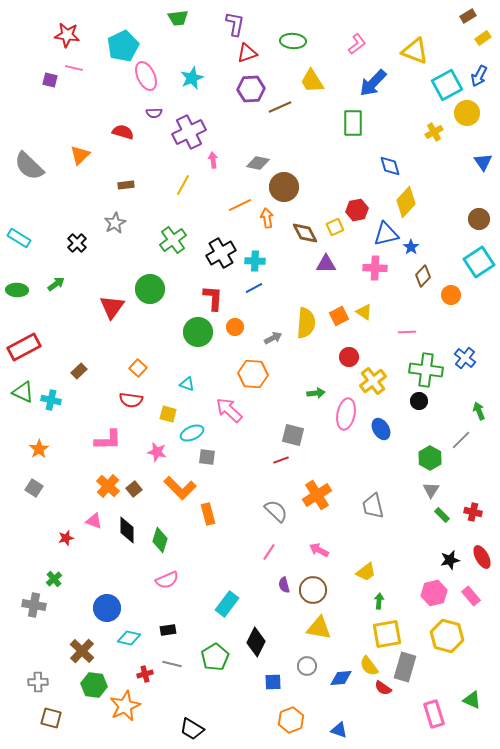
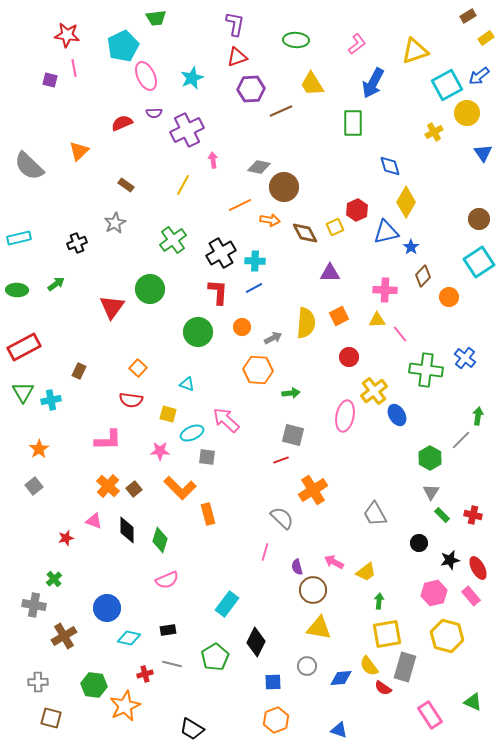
green trapezoid at (178, 18): moved 22 px left
yellow rectangle at (483, 38): moved 3 px right
green ellipse at (293, 41): moved 3 px right, 1 px up
yellow triangle at (415, 51): rotated 40 degrees counterclockwise
red triangle at (247, 53): moved 10 px left, 4 px down
pink line at (74, 68): rotated 66 degrees clockwise
blue arrow at (479, 76): rotated 25 degrees clockwise
yellow trapezoid at (312, 81): moved 3 px down
blue arrow at (373, 83): rotated 16 degrees counterclockwise
brown line at (280, 107): moved 1 px right, 4 px down
red semicircle at (123, 132): moved 1 px left, 9 px up; rotated 40 degrees counterclockwise
purple cross at (189, 132): moved 2 px left, 2 px up
orange triangle at (80, 155): moved 1 px left, 4 px up
blue triangle at (483, 162): moved 9 px up
gray diamond at (258, 163): moved 1 px right, 4 px down
brown rectangle at (126, 185): rotated 42 degrees clockwise
yellow diamond at (406, 202): rotated 12 degrees counterclockwise
red hexagon at (357, 210): rotated 15 degrees counterclockwise
orange arrow at (267, 218): moved 3 px right, 2 px down; rotated 108 degrees clockwise
blue triangle at (386, 234): moved 2 px up
cyan rectangle at (19, 238): rotated 45 degrees counterclockwise
black cross at (77, 243): rotated 24 degrees clockwise
purple triangle at (326, 264): moved 4 px right, 9 px down
pink cross at (375, 268): moved 10 px right, 22 px down
orange circle at (451, 295): moved 2 px left, 2 px down
red L-shape at (213, 298): moved 5 px right, 6 px up
yellow triangle at (364, 312): moved 13 px right, 8 px down; rotated 36 degrees counterclockwise
orange circle at (235, 327): moved 7 px right
pink line at (407, 332): moved 7 px left, 2 px down; rotated 54 degrees clockwise
brown rectangle at (79, 371): rotated 21 degrees counterclockwise
orange hexagon at (253, 374): moved 5 px right, 4 px up
yellow cross at (373, 381): moved 1 px right, 10 px down
green triangle at (23, 392): rotated 35 degrees clockwise
green arrow at (316, 393): moved 25 px left
cyan cross at (51, 400): rotated 24 degrees counterclockwise
black circle at (419, 401): moved 142 px down
pink arrow at (229, 410): moved 3 px left, 10 px down
green arrow at (479, 411): moved 1 px left, 5 px down; rotated 30 degrees clockwise
pink ellipse at (346, 414): moved 1 px left, 2 px down
blue ellipse at (381, 429): moved 16 px right, 14 px up
pink star at (157, 452): moved 3 px right, 1 px up; rotated 12 degrees counterclockwise
gray square at (34, 488): moved 2 px up; rotated 18 degrees clockwise
gray triangle at (431, 490): moved 2 px down
orange cross at (317, 495): moved 4 px left, 5 px up
gray trapezoid at (373, 506): moved 2 px right, 8 px down; rotated 16 degrees counterclockwise
gray semicircle at (276, 511): moved 6 px right, 7 px down
red cross at (473, 512): moved 3 px down
pink arrow at (319, 550): moved 15 px right, 12 px down
pink line at (269, 552): moved 4 px left; rotated 18 degrees counterclockwise
red ellipse at (482, 557): moved 4 px left, 11 px down
purple semicircle at (284, 585): moved 13 px right, 18 px up
brown cross at (82, 651): moved 18 px left, 15 px up; rotated 15 degrees clockwise
green triangle at (472, 700): moved 1 px right, 2 px down
pink rectangle at (434, 714): moved 4 px left, 1 px down; rotated 16 degrees counterclockwise
orange hexagon at (291, 720): moved 15 px left
